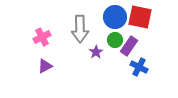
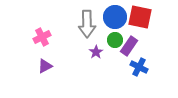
gray arrow: moved 7 px right, 5 px up
